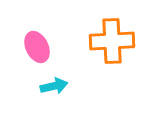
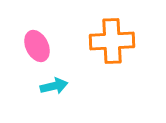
pink ellipse: moved 1 px up
